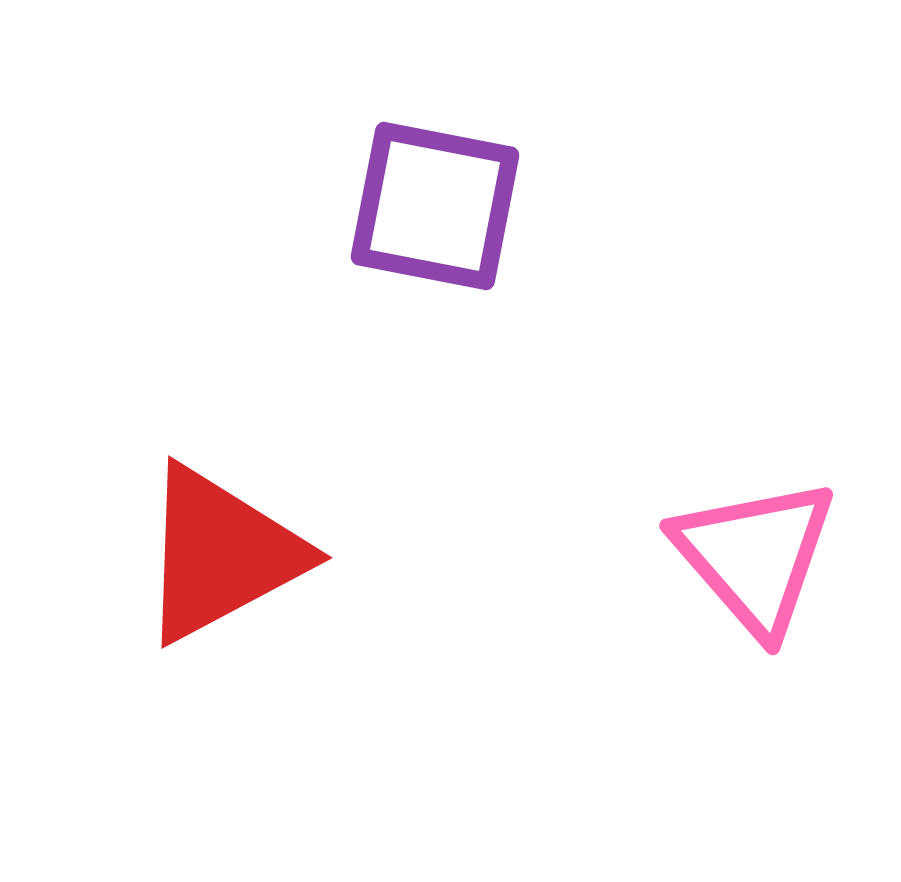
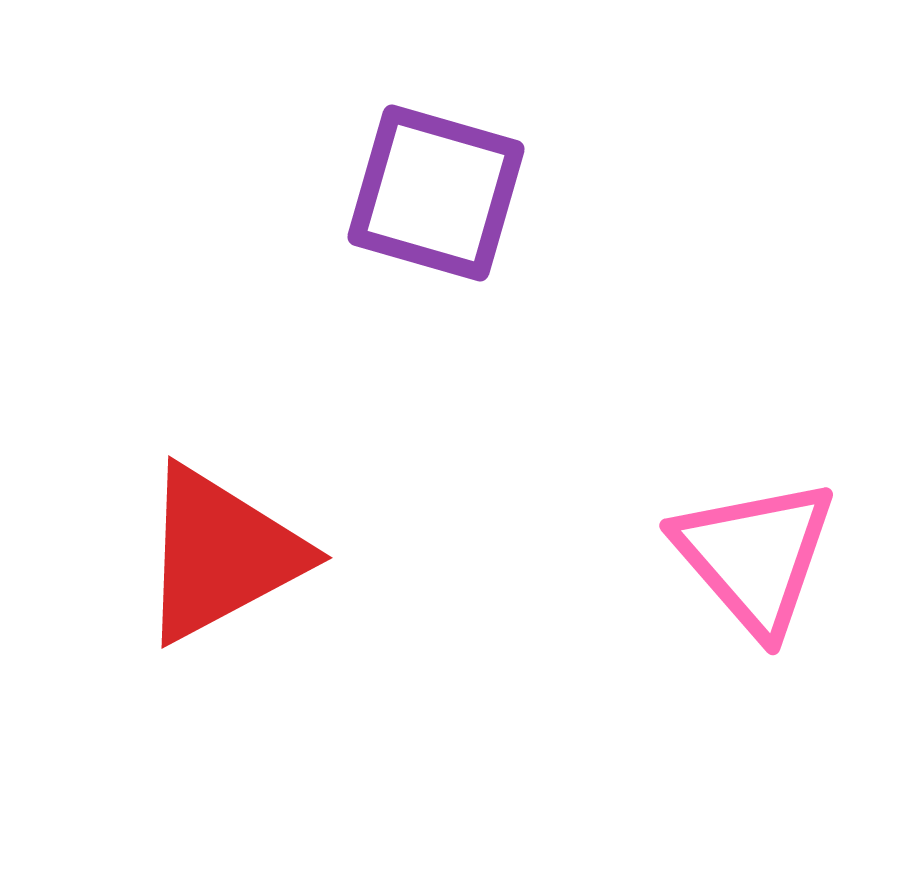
purple square: moved 1 px right, 13 px up; rotated 5 degrees clockwise
